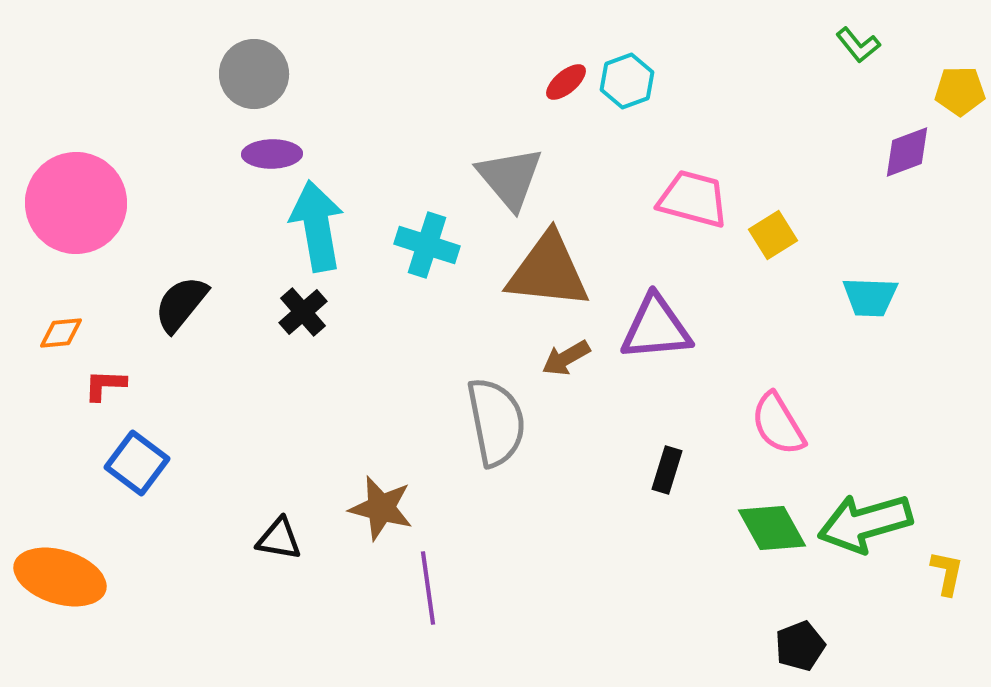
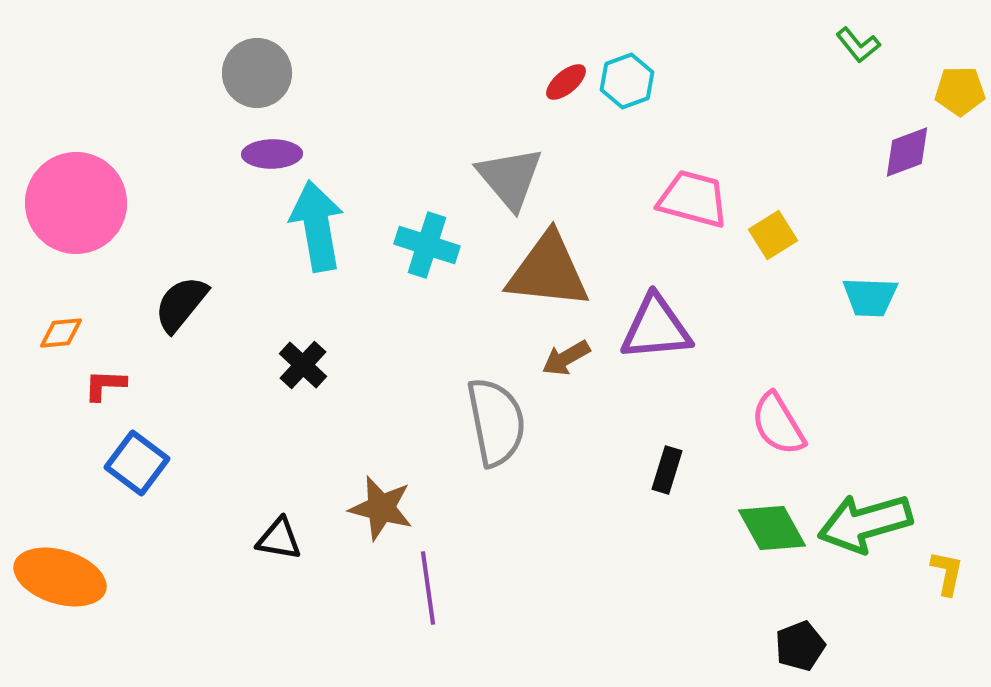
gray circle: moved 3 px right, 1 px up
black cross: moved 53 px down; rotated 6 degrees counterclockwise
